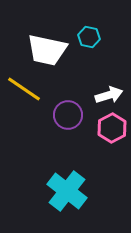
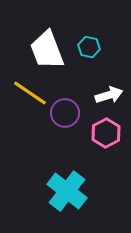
cyan hexagon: moved 10 px down
white trapezoid: rotated 57 degrees clockwise
yellow line: moved 6 px right, 4 px down
purple circle: moved 3 px left, 2 px up
pink hexagon: moved 6 px left, 5 px down
